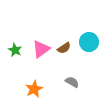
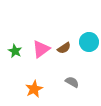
green star: moved 1 px down
